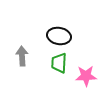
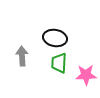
black ellipse: moved 4 px left, 2 px down
pink star: moved 1 px up
